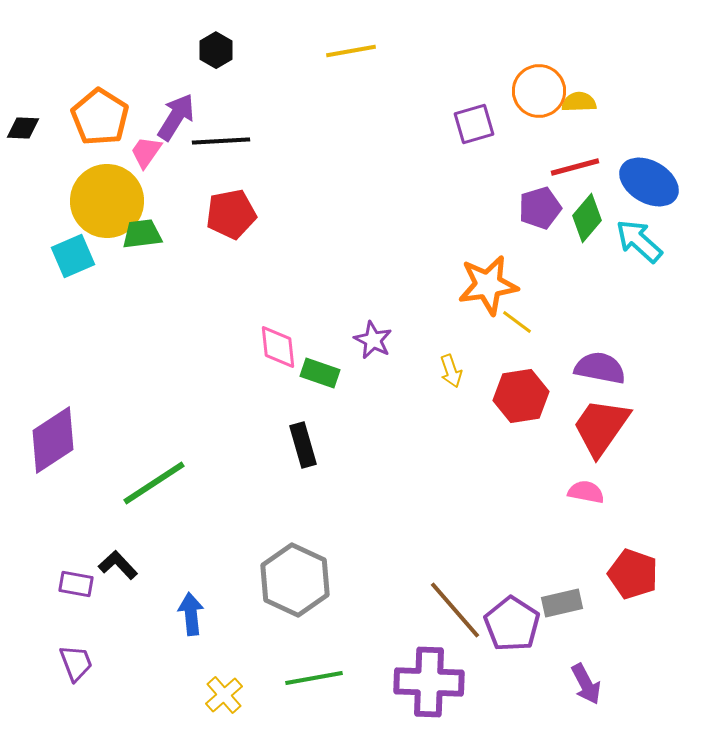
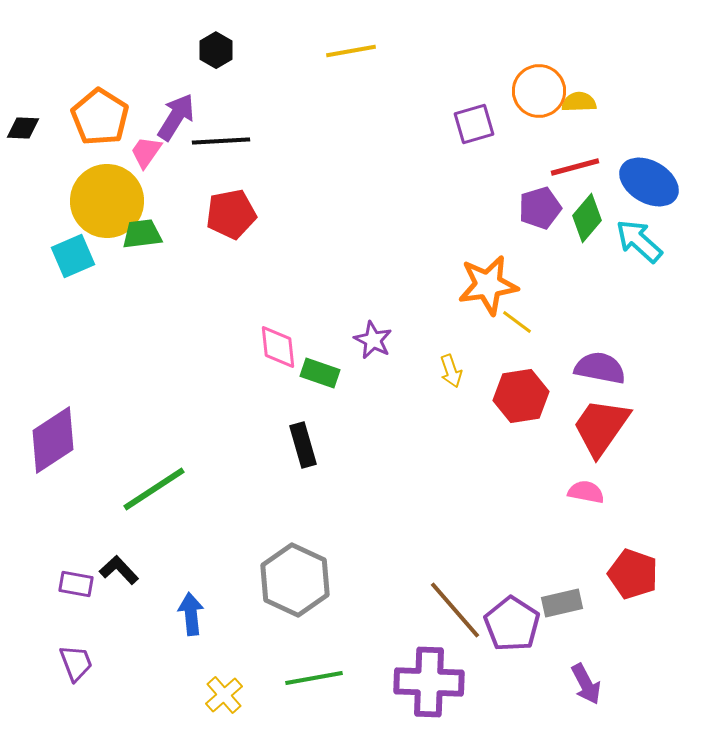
green line at (154, 483): moved 6 px down
black L-shape at (118, 565): moved 1 px right, 5 px down
